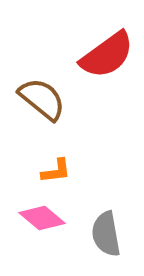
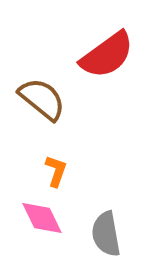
orange L-shape: rotated 64 degrees counterclockwise
pink diamond: rotated 24 degrees clockwise
